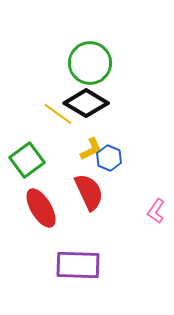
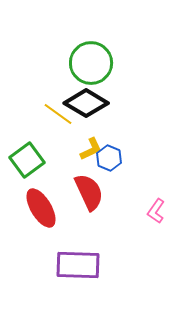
green circle: moved 1 px right
